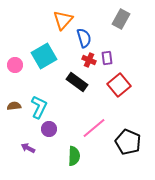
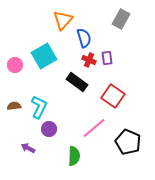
red square: moved 6 px left, 11 px down; rotated 15 degrees counterclockwise
